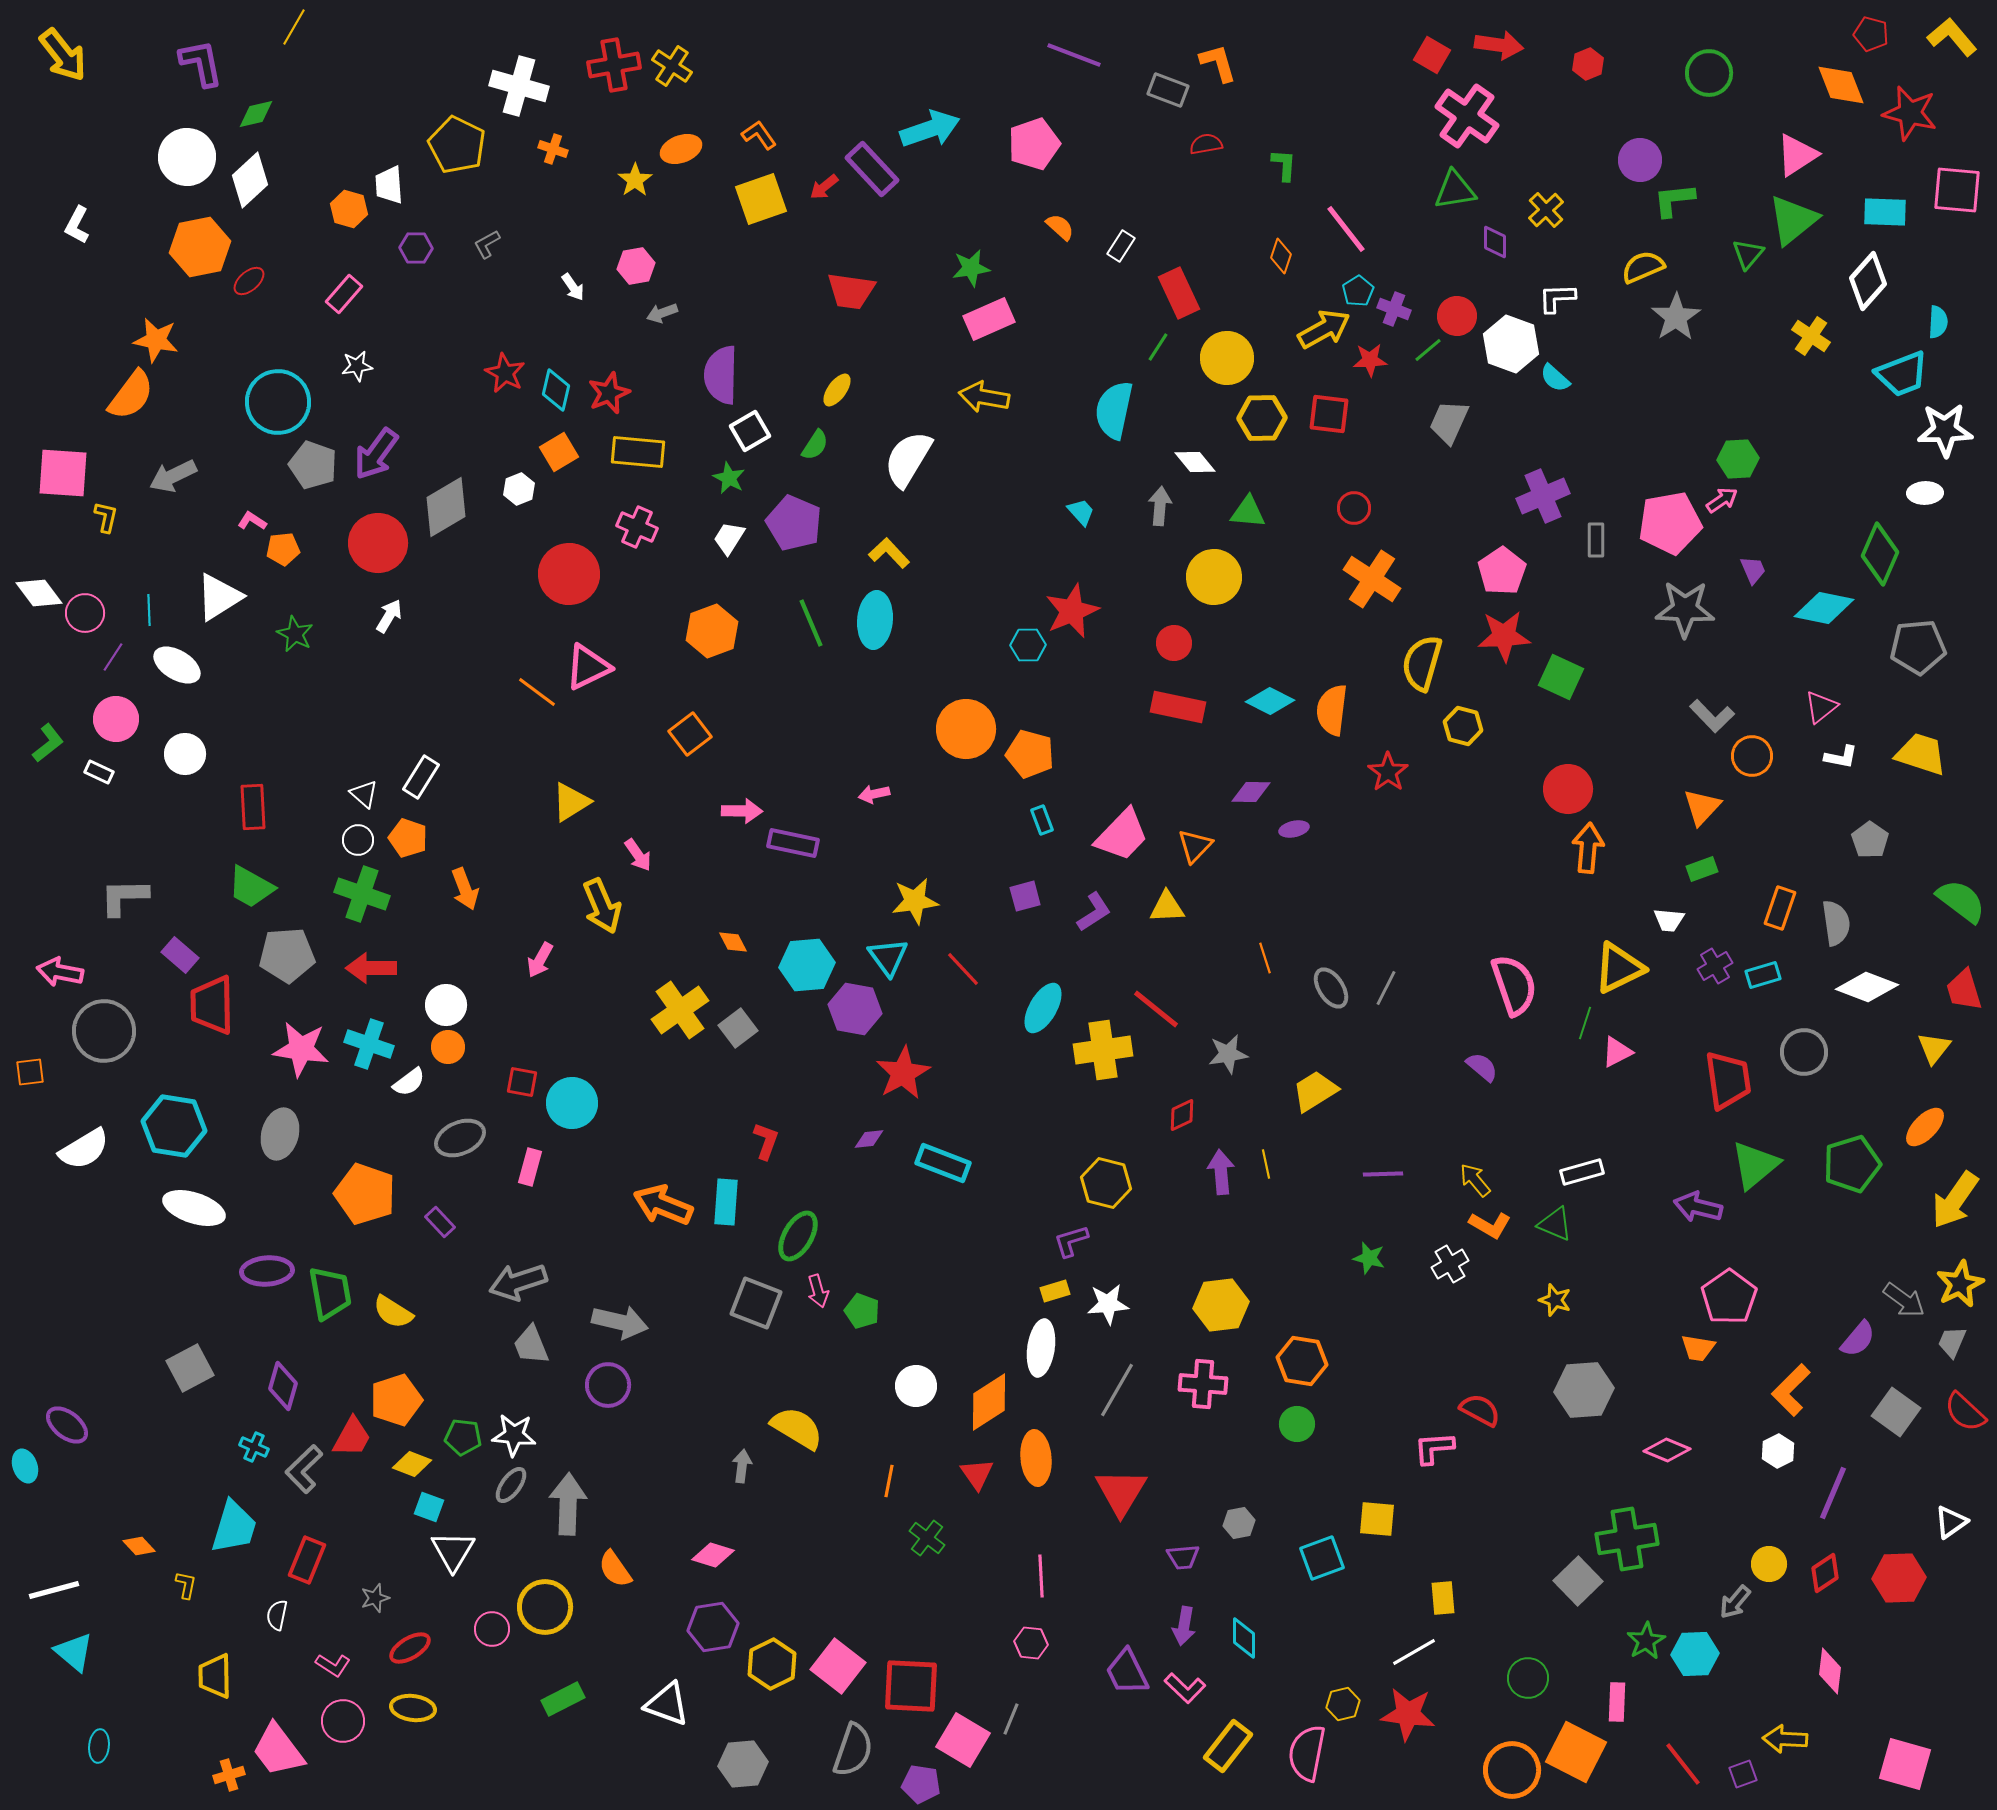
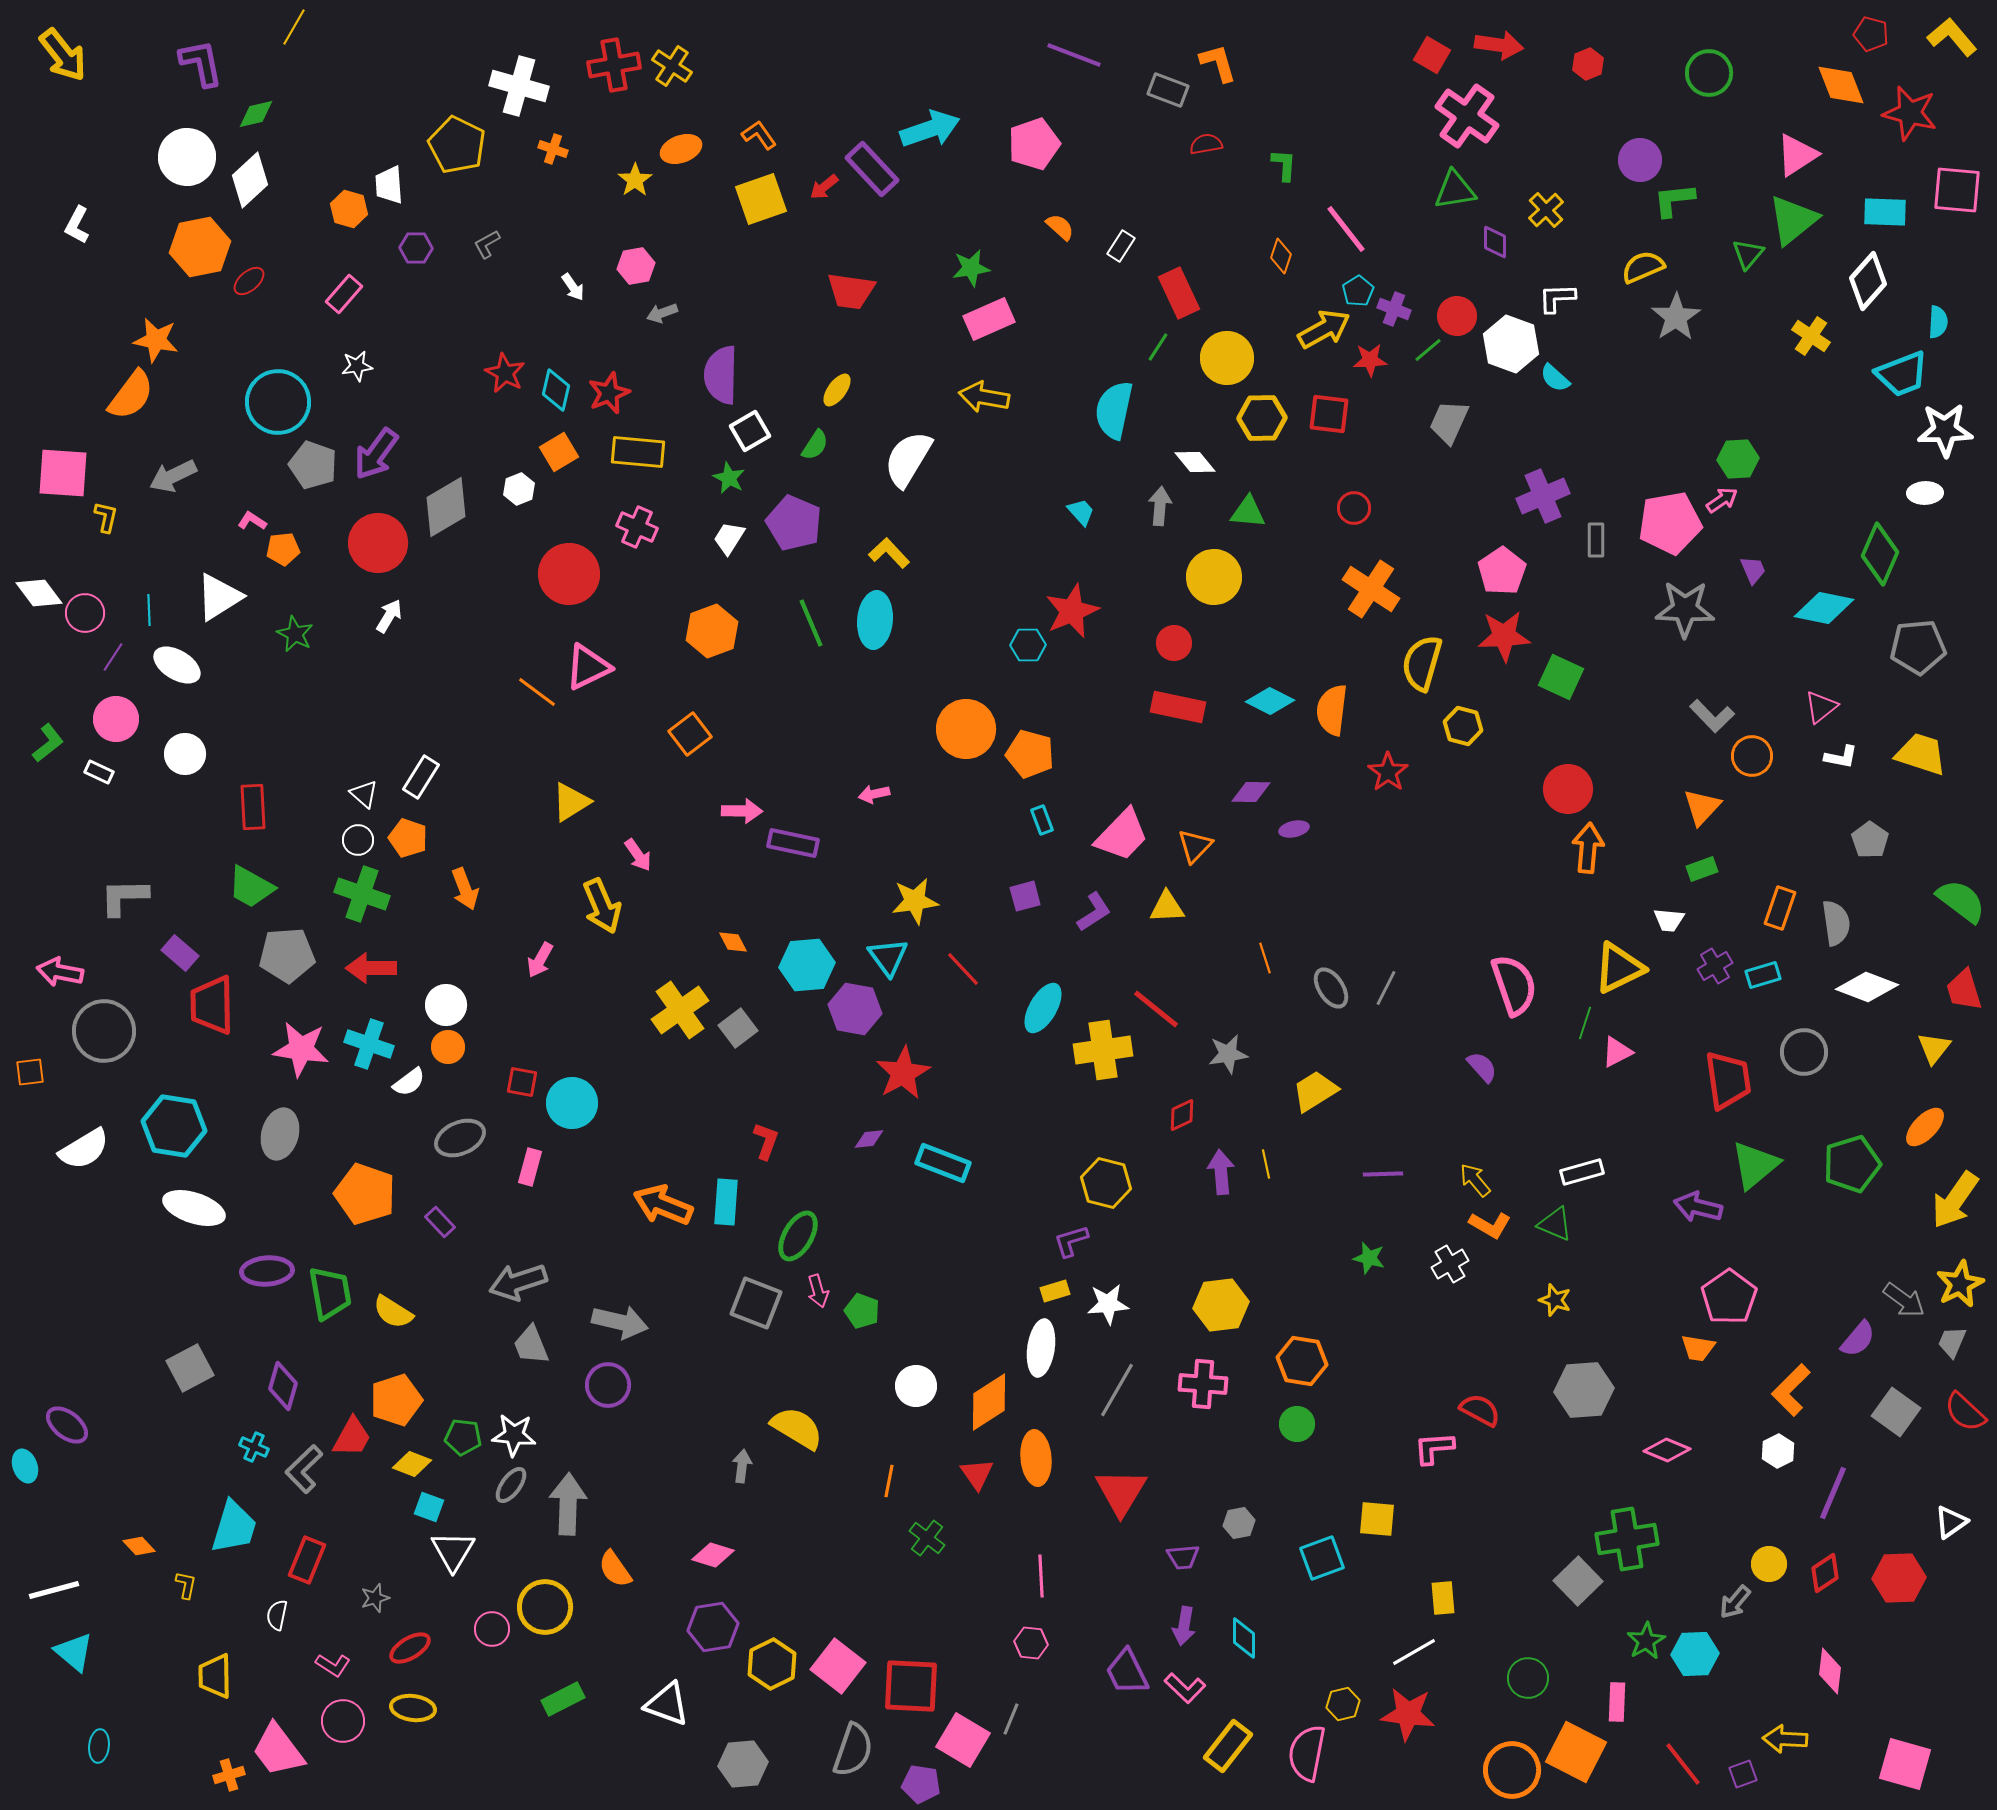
orange cross at (1372, 579): moved 1 px left, 10 px down
purple rectangle at (180, 955): moved 2 px up
purple semicircle at (1482, 1067): rotated 8 degrees clockwise
